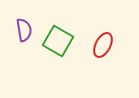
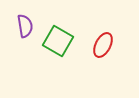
purple semicircle: moved 1 px right, 4 px up
